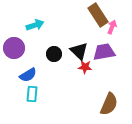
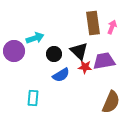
brown rectangle: moved 5 px left, 8 px down; rotated 25 degrees clockwise
cyan arrow: moved 13 px down
purple circle: moved 3 px down
purple trapezoid: moved 9 px down
blue semicircle: moved 33 px right
cyan rectangle: moved 1 px right, 4 px down
brown semicircle: moved 2 px right, 2 px up
